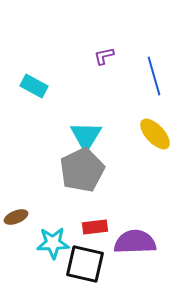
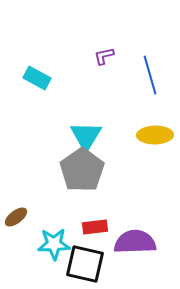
blue line: moved 4 px left, 1 px up
cyan rectangle: moved 3 px right, 8 px up
yellow ellipse: moved 1 px down; rotated 48 degrees counterclockwise
gray pentagon: rotated 9 degrees counterclockwise
brown ellipse: rotated 15 degrees counterclockwise
cyan star: moved 1 px right, 1 px down
